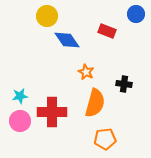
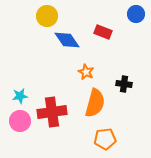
red rectangle: moved 4 px left, 1 px down
red cross: rotated 8 degrees counterclockwise
